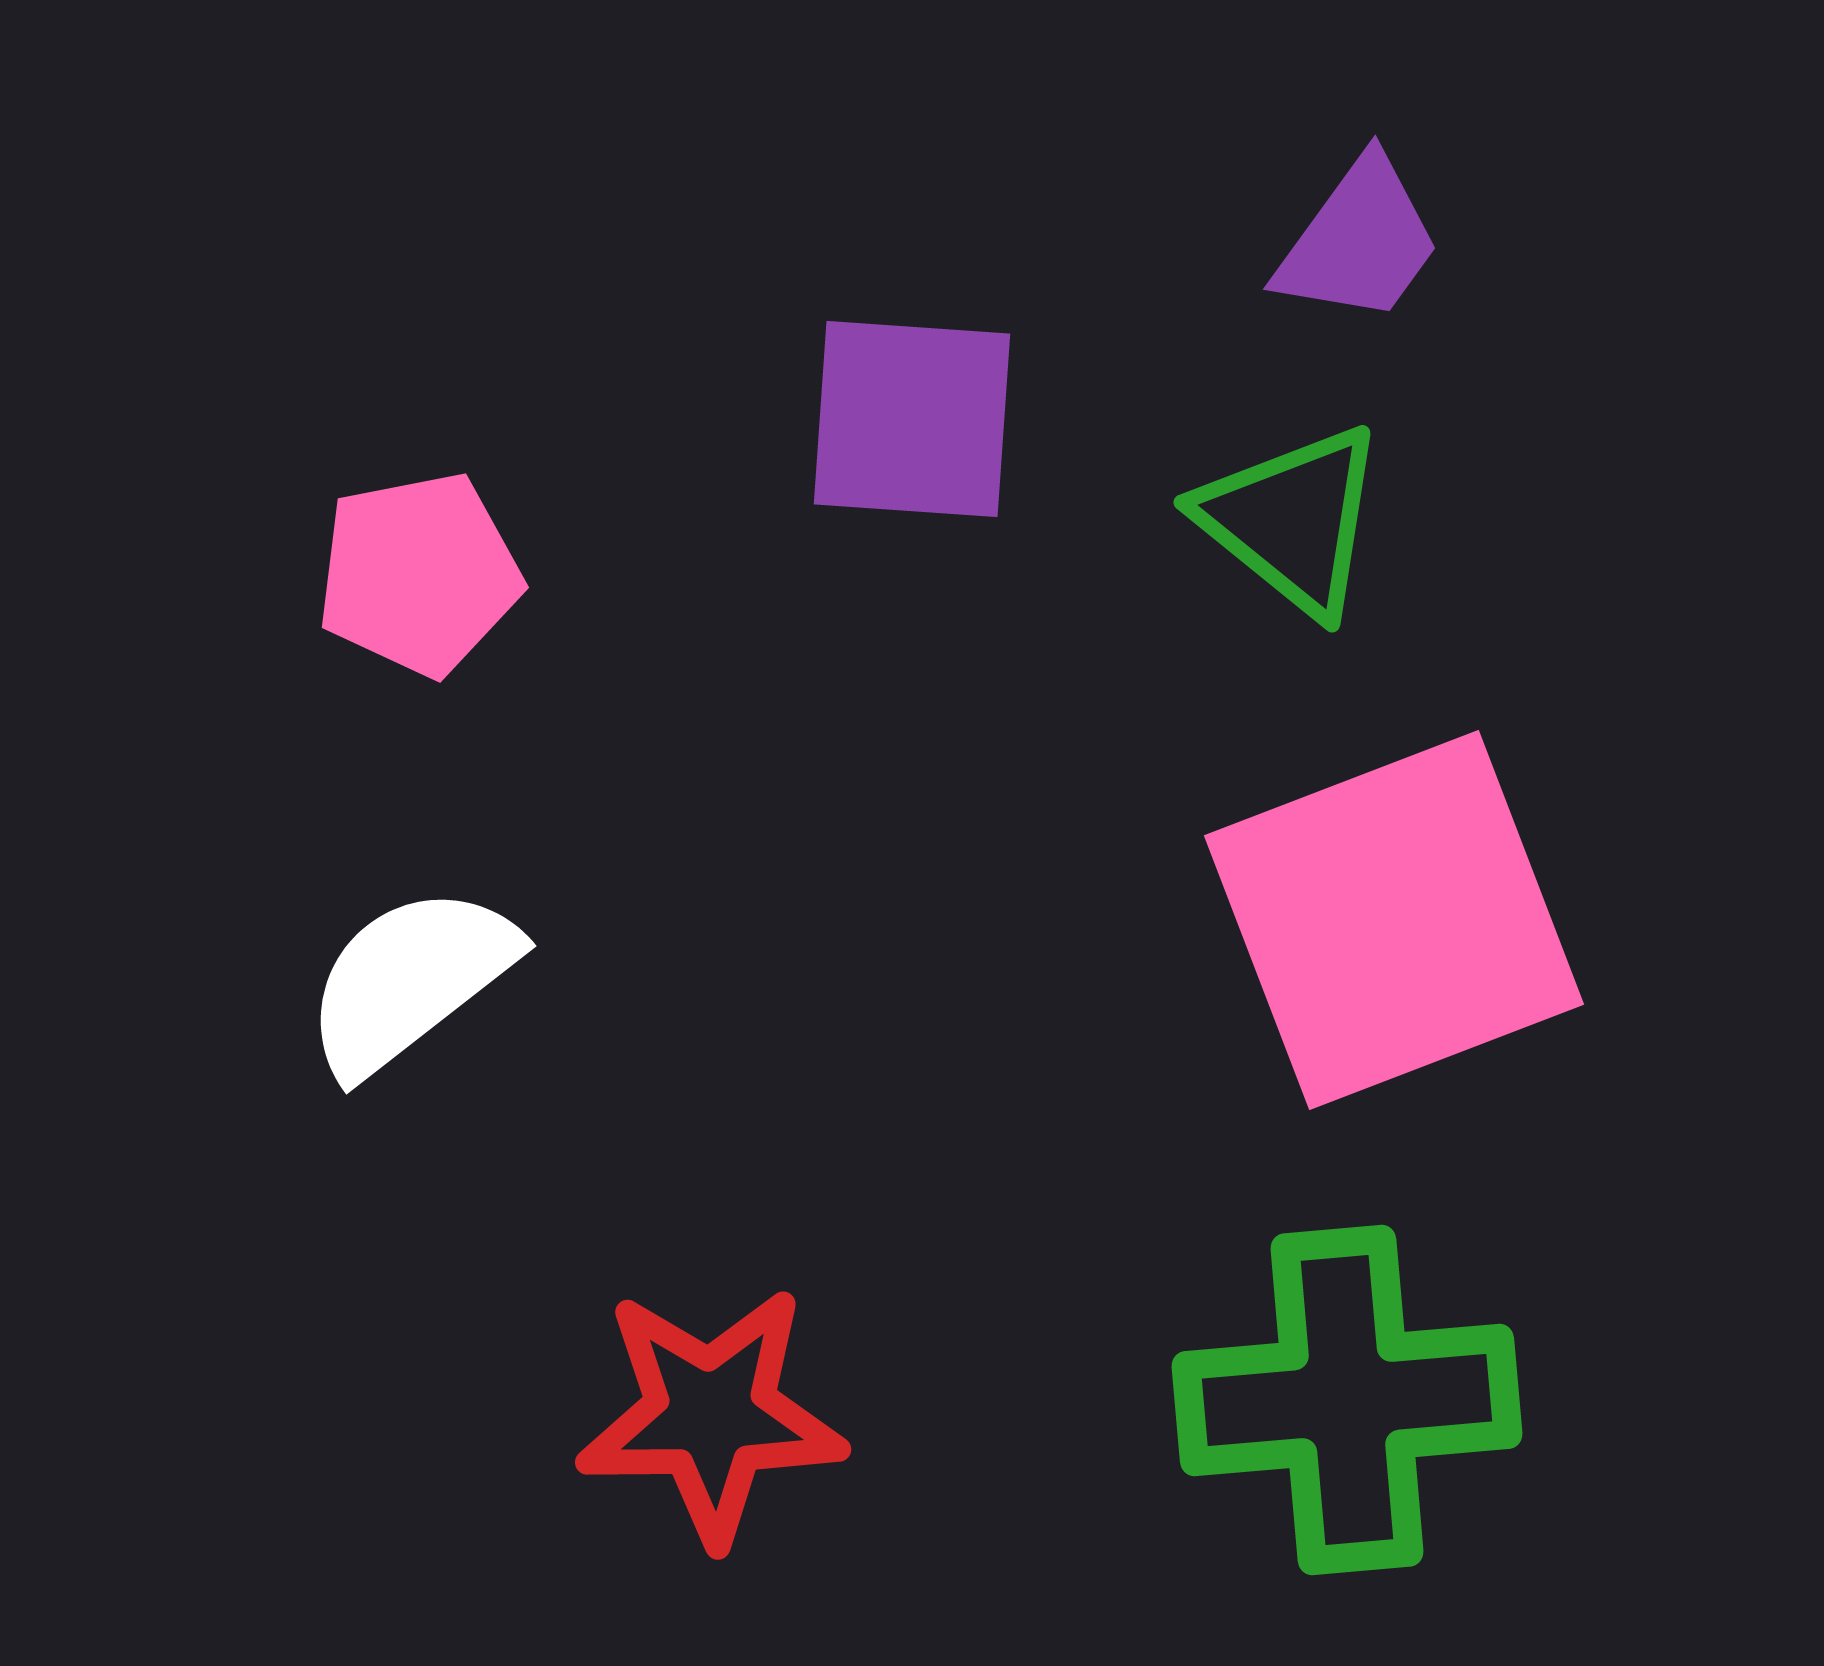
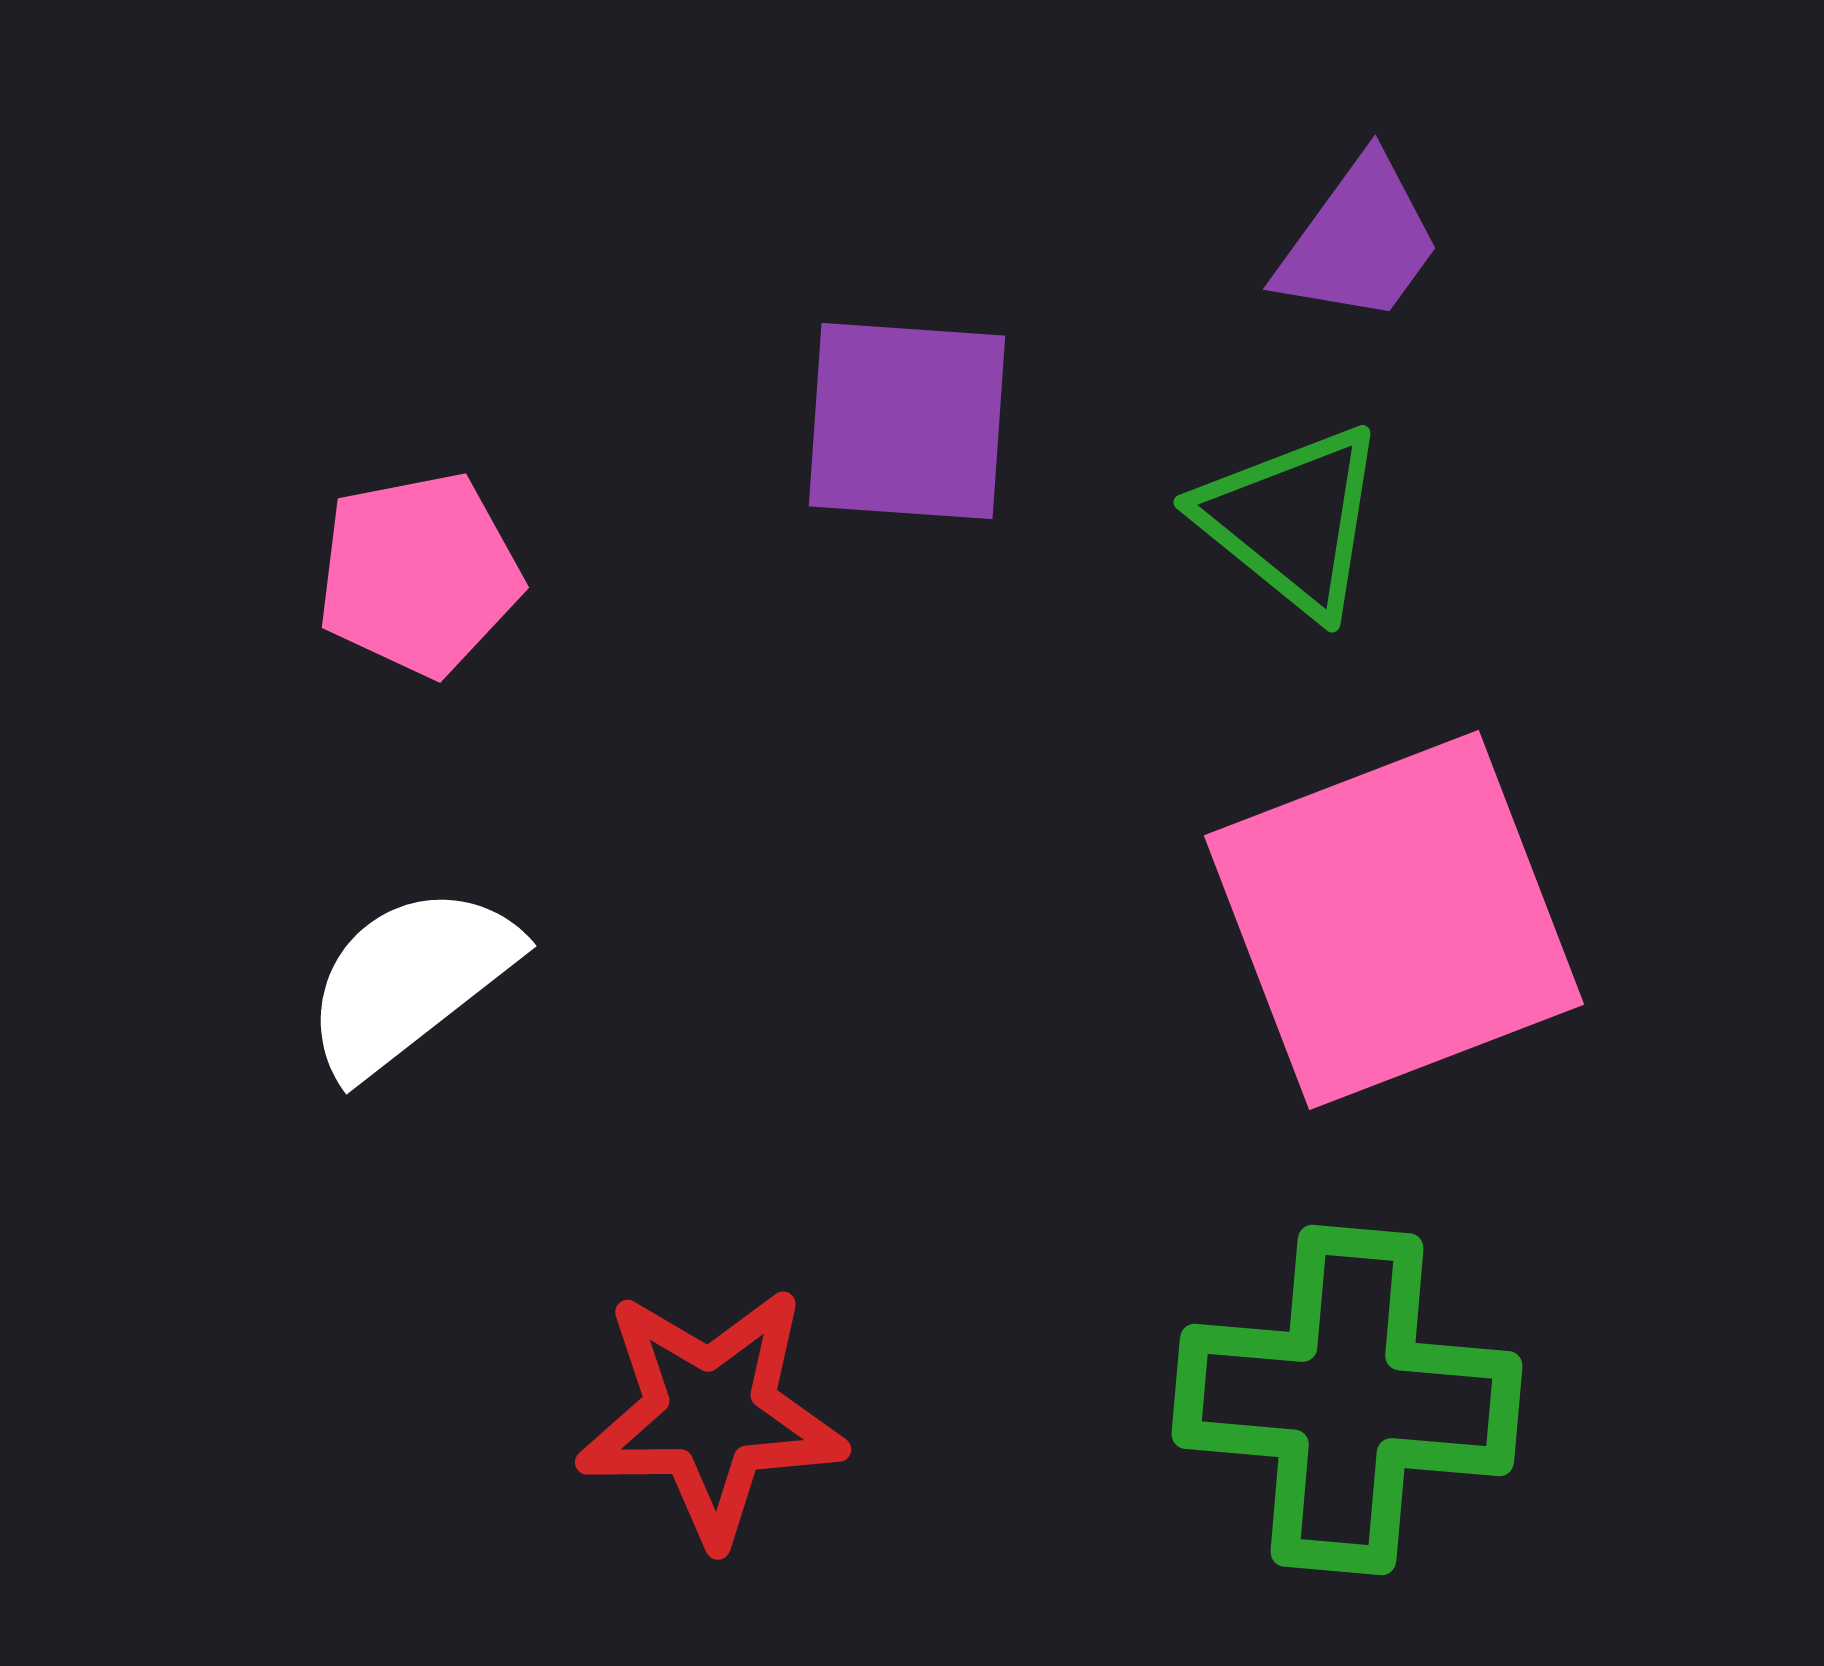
purple square: moved 5 px left, 2 px down
green cross: rotated 10 degrees clockwise
